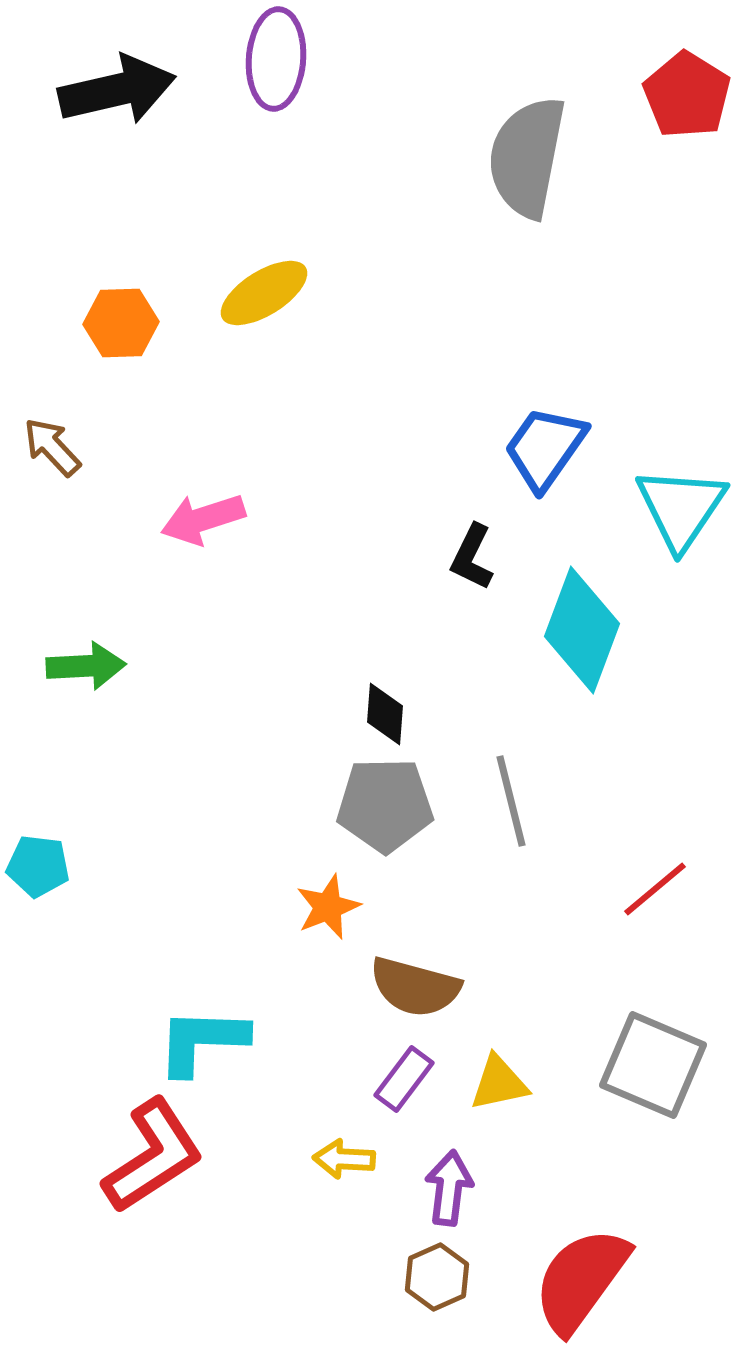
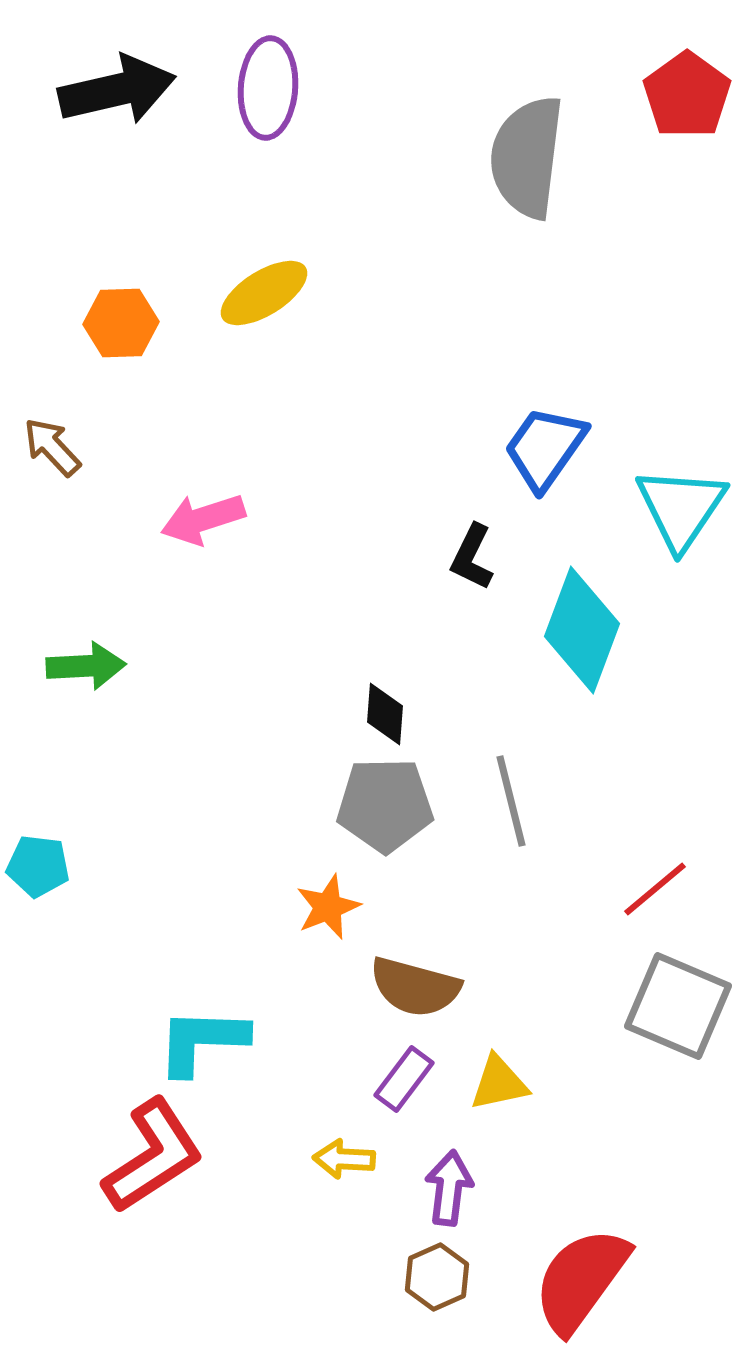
purple ellipse: moved 8 px left, 29 px down
red pentagon: rotated 4 degrees clockwise
gray semicircle: rotated 4 degrees counterclockwise
gray square: moved 25 px right, 59 px up
